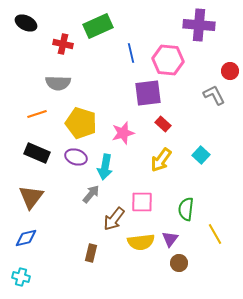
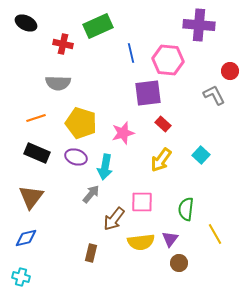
orange line: moved 1 px left, 4 px down
